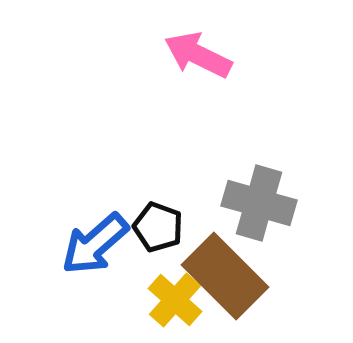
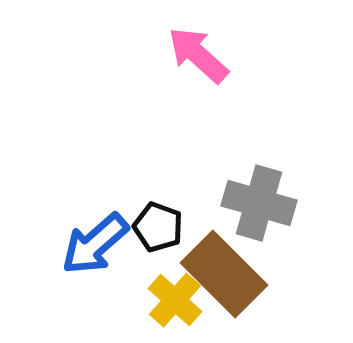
pink arrow: rotated 16 degrees clockwise
brown rectangle: moved 1 px left, 2 px up
